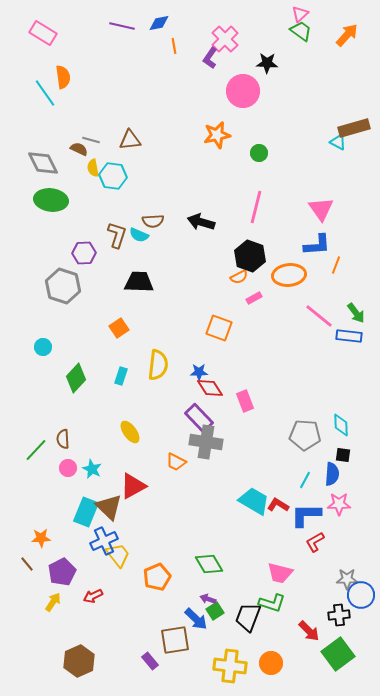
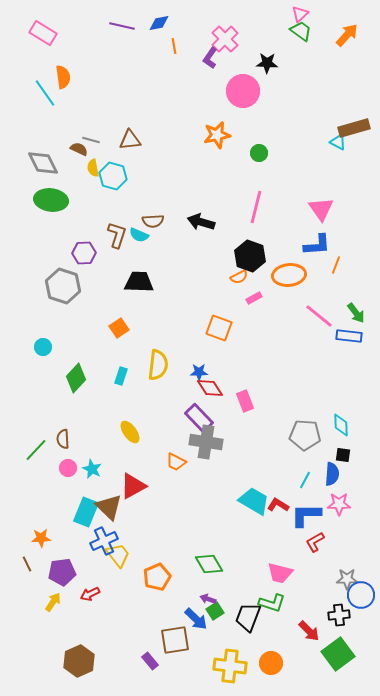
cyan hexagon at (113, 176): rotated 8 degrees clockwise
brown line at (27, 564): rotated 14 degrees clockwise
purple pentagon at (62, 572): rotated 20 degrees clockwise
red arrow at (93, 596): moved 3 px left, 2 px up
